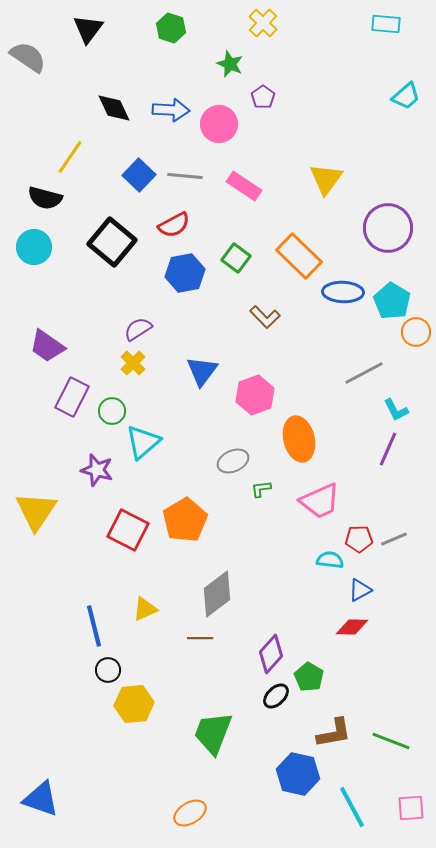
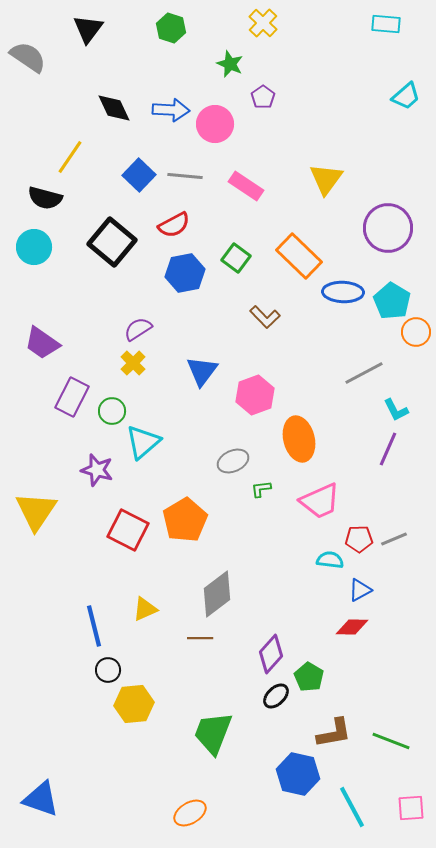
pink circle at (219, 124): moved 4 px left
pink rectangle at (244, 186): moved 2 px right
purple trapezoid at (47, 346): moved 5 px left, 3 px up
